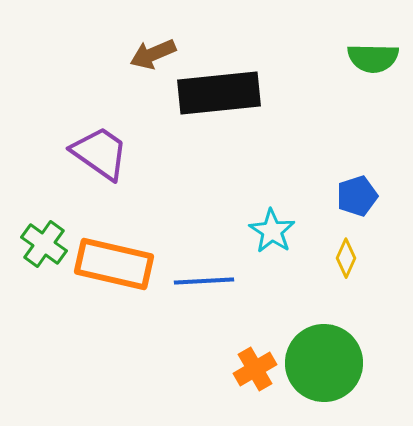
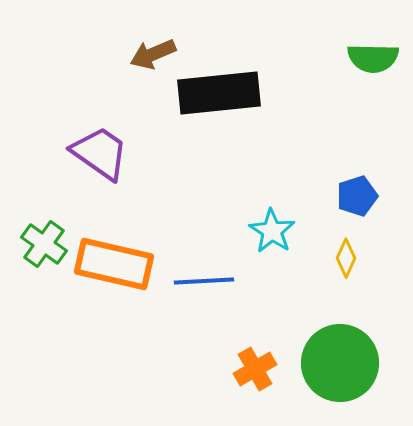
green circle: moved 16 px right
